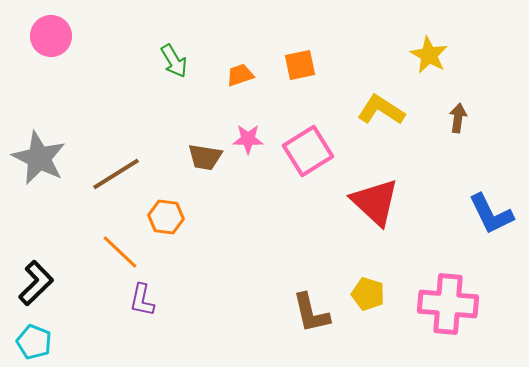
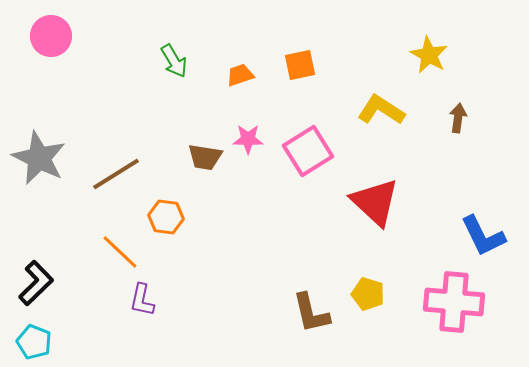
blue L-shape: moved 8 px left, 22 px down
pink cross: moved 6 px right, 2 px up
